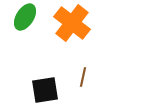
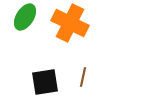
orange cross: moved 2 px left; rotated 12 degrees counterclockwise
black square: moved 8 px up
